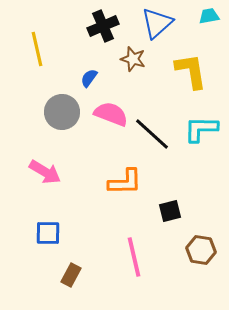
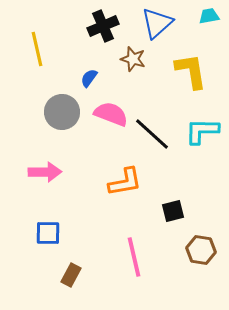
cyan L-shape: moved 1 px right, 2 px down
pink arrow: rotated 32 degrees counterclockwise
orange L-shape: rotated 9 degrees counterclockwise
black square: moved 3 px right
